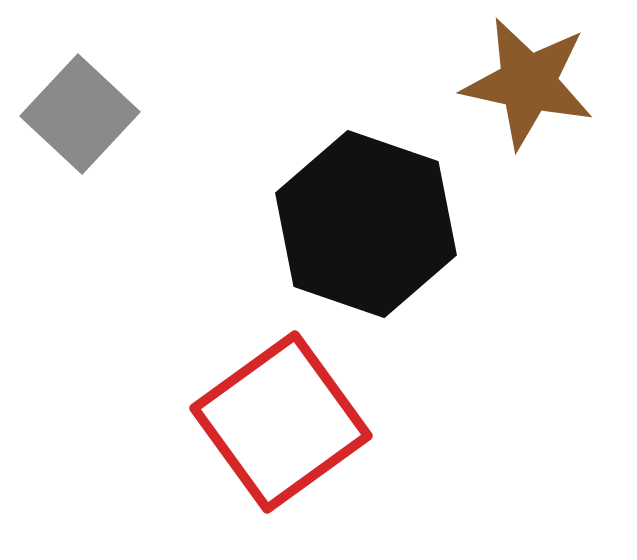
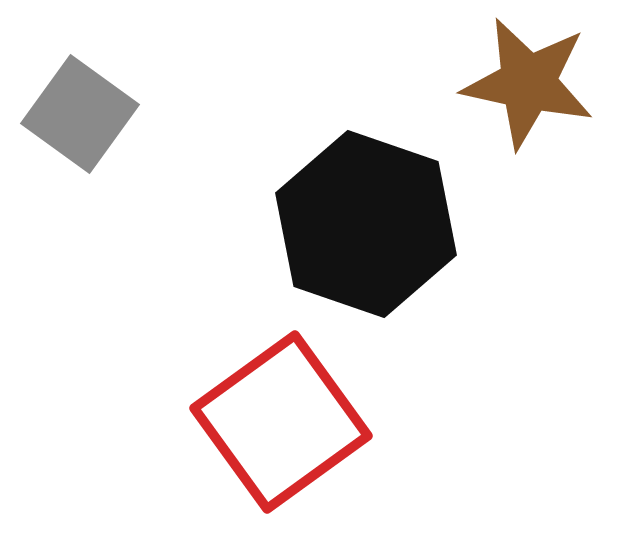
gray square: rotated 7 degrees counterclockwise
